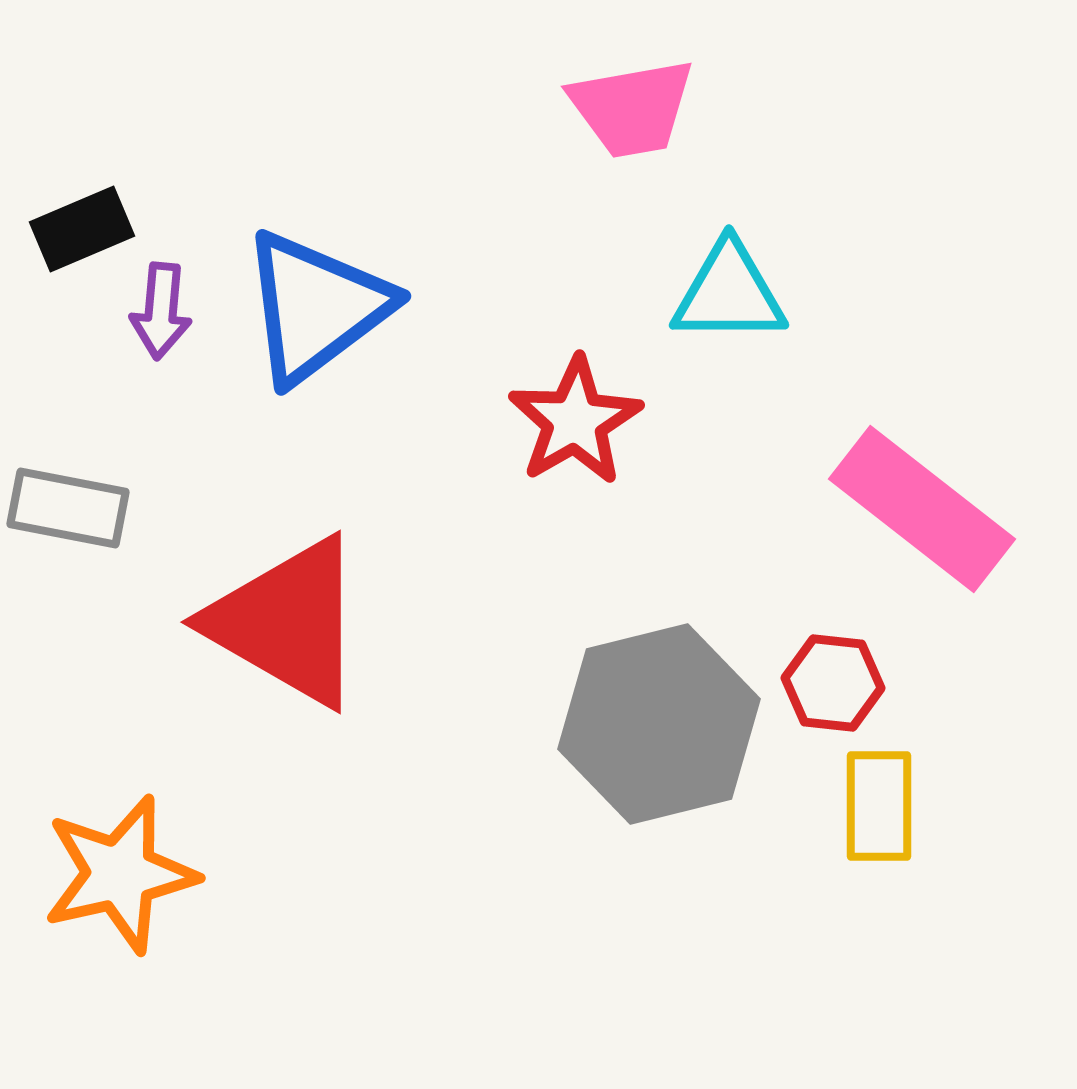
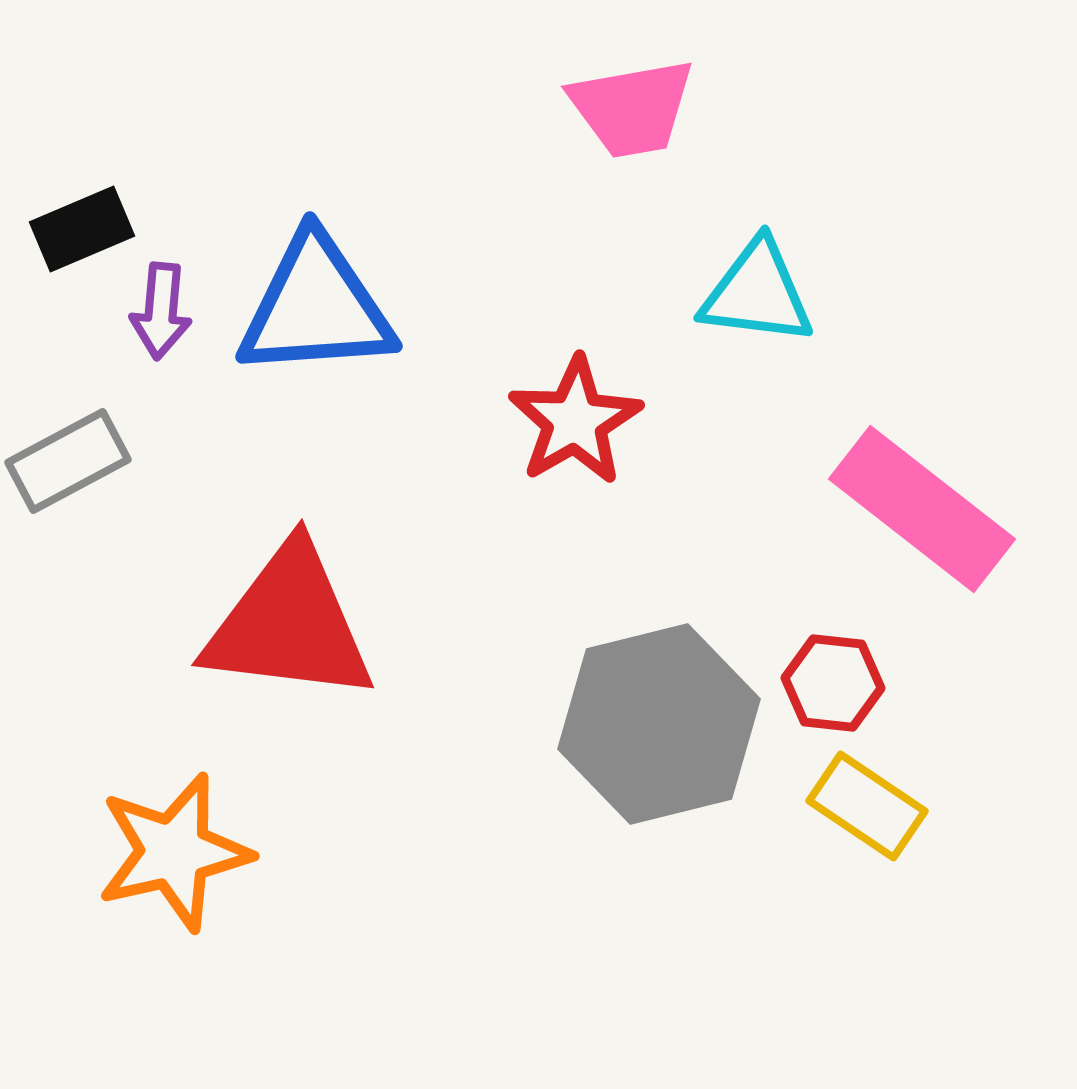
cyan triangle: moved 28 px right; rotated 7 degrees clockwise
blue triangle: rotated 33 degrees clockwise
gray rectangle: moved 47 px up; rotated 39 degrees counterclockwise
red triangle: moved 2 px right, 2 px down; rotated 23 degrees counterclockwise
yellow rectangle: moved 12 px left; rotated 56 degrees counterclockwise
orange star: moved 54 px right, 22 px up
